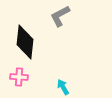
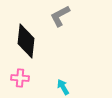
black diamond: moved 1 px right, 1 px up
pink cross: moved 1 px right, 1 px down
